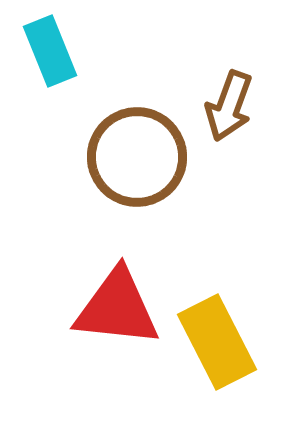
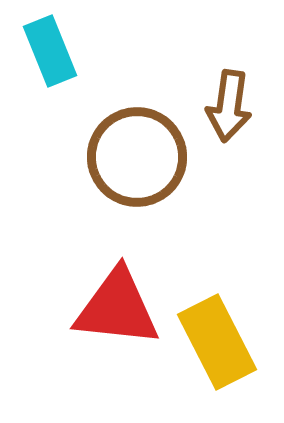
brown arrow: rotated 12 degrees counterclockwise
